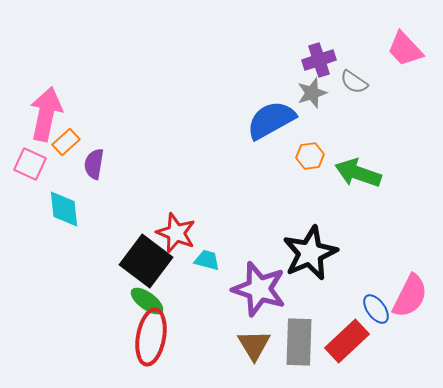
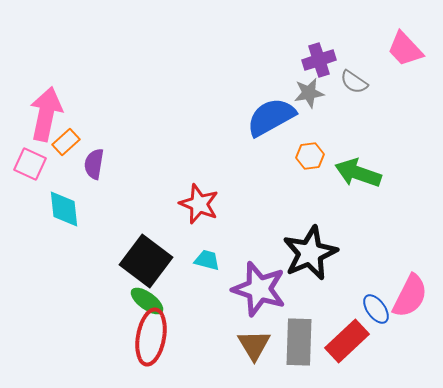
gray star: moved 3 px left; rotated 8 degrees clockwise
blue semicircle: moved 3 px up
red star: moved 23 px right, 29 px up
